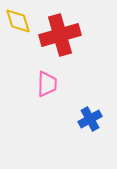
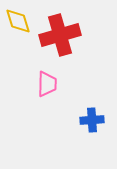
blue cross: moved 2 px right, 1 px down; rotated 25 degrees clockwise
